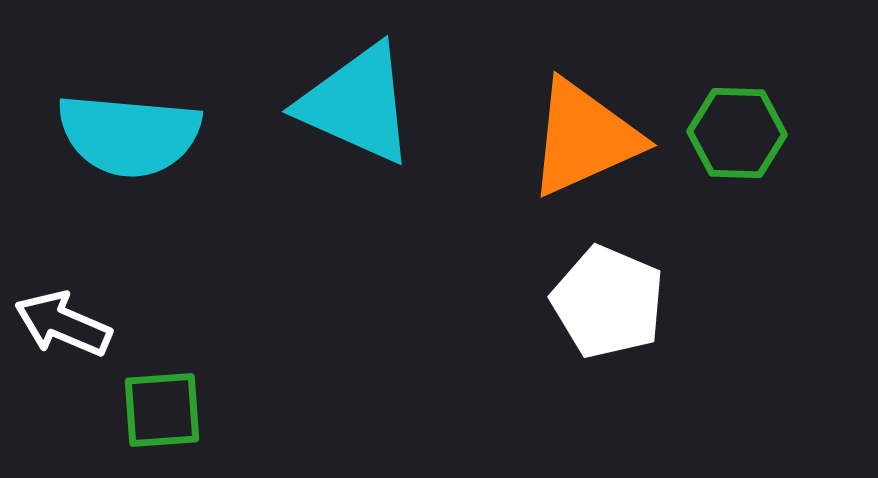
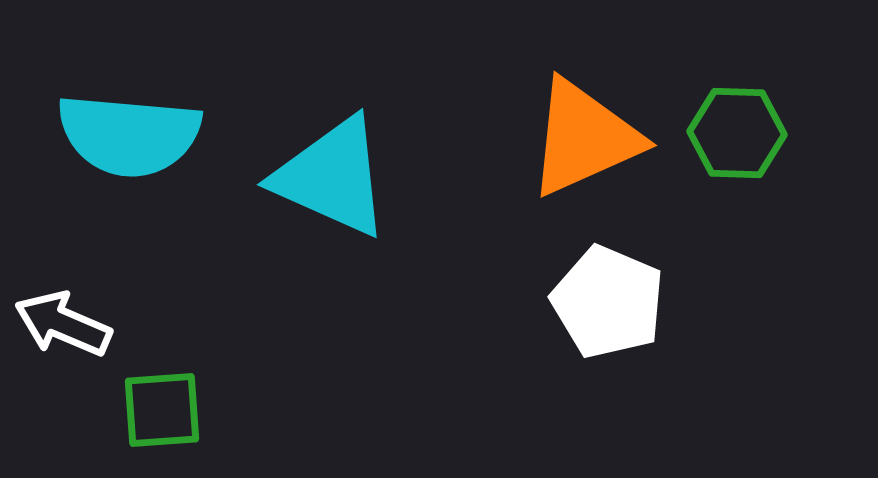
cyan triangle: moved 25 px left, 73 px down
